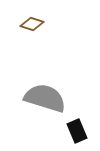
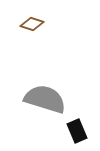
gray semicircle: moved 1 px down
